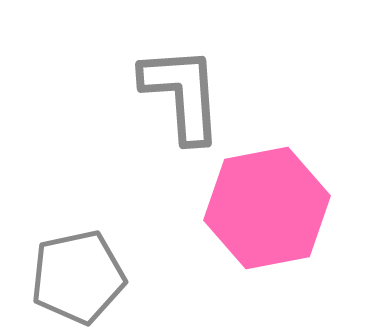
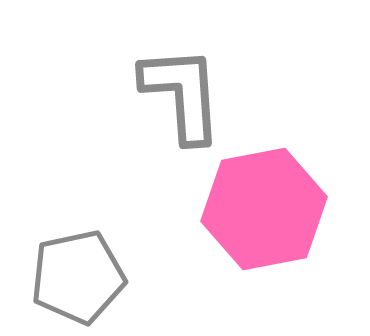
pink hexagon: moved 3 px left, 1 px down
